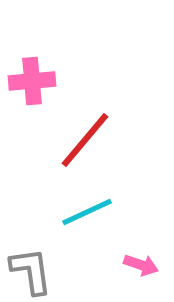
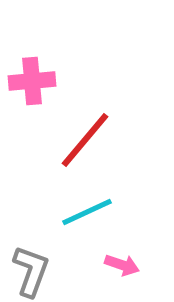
pink arrow: moved 19 px left
gray L-shape: rotated 28 degrees clockwise
